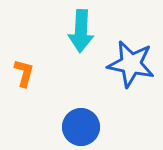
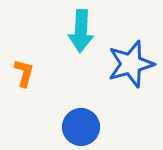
blue star: rotated 27 degrees counterclockwise
